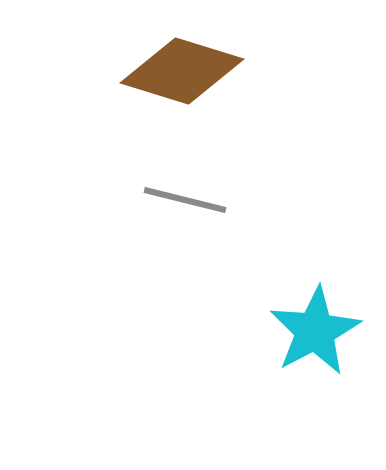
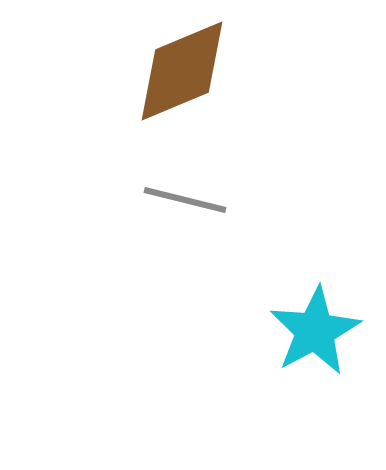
brown diamond: rotated 40 degrees counterclockwise
